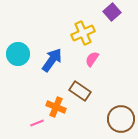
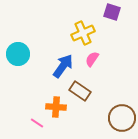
purple square: rotated 30 degrees counterclockwise
blue arrow: moved 11 px right, 6 px down
orange cross: rotated 18 degrees counterclockwise
brown circle: moved 1 px right, 1 px up
pink line: rotated 56 degrees clockwise
